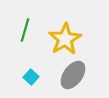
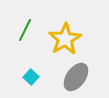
green line: rotated 10 degrees clockwise
gray ellipse: moved 3 px right, 2 px down
